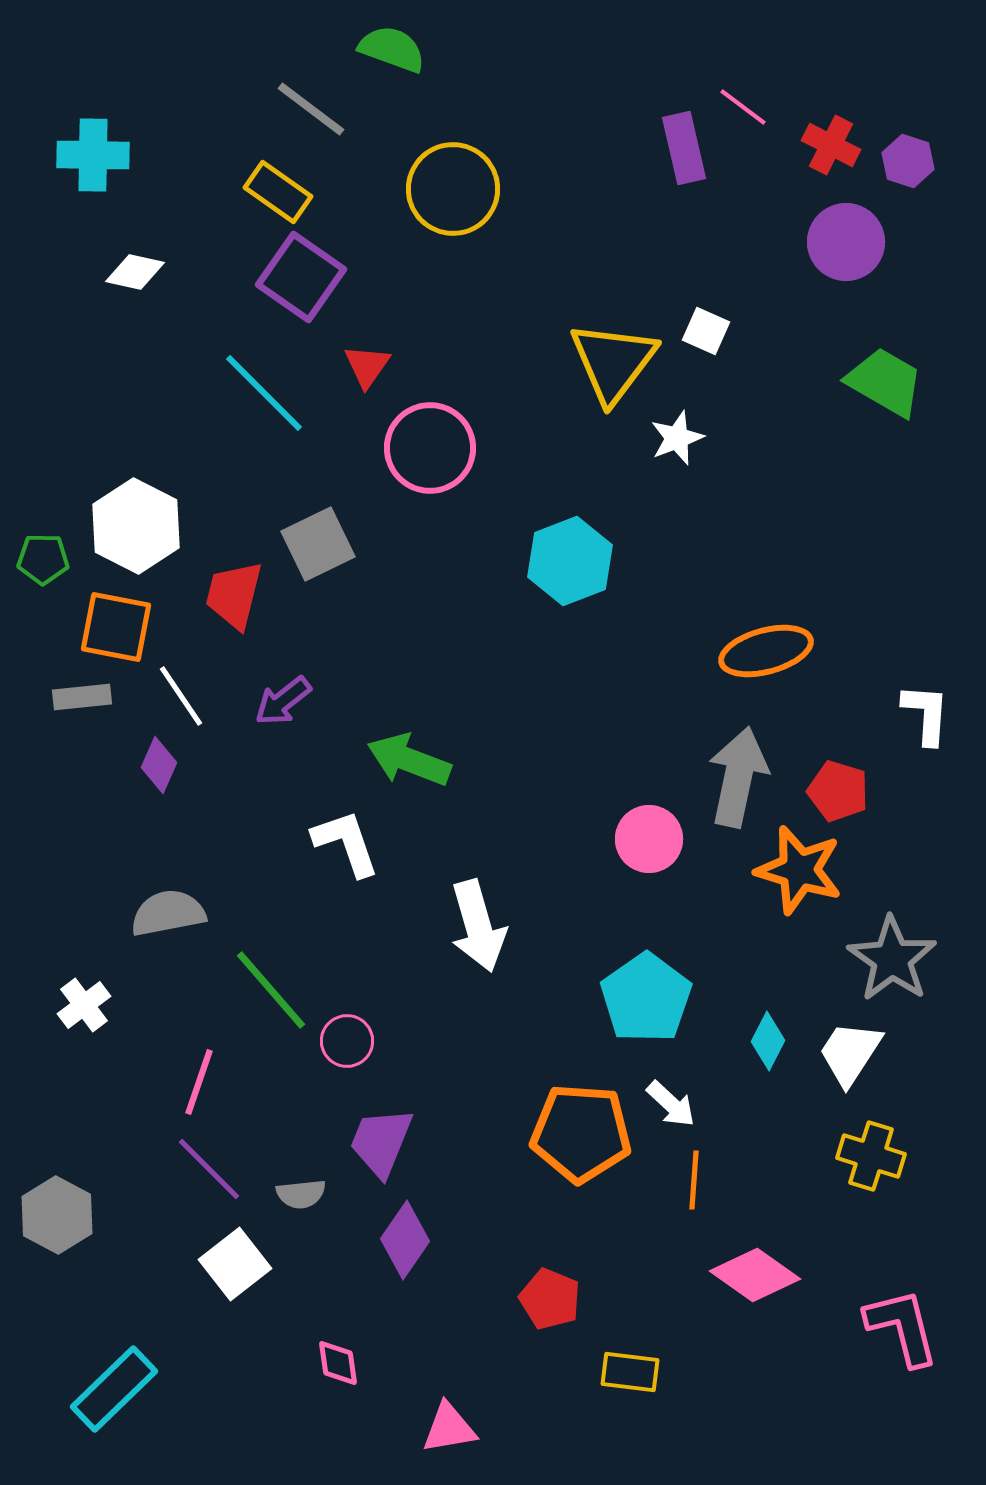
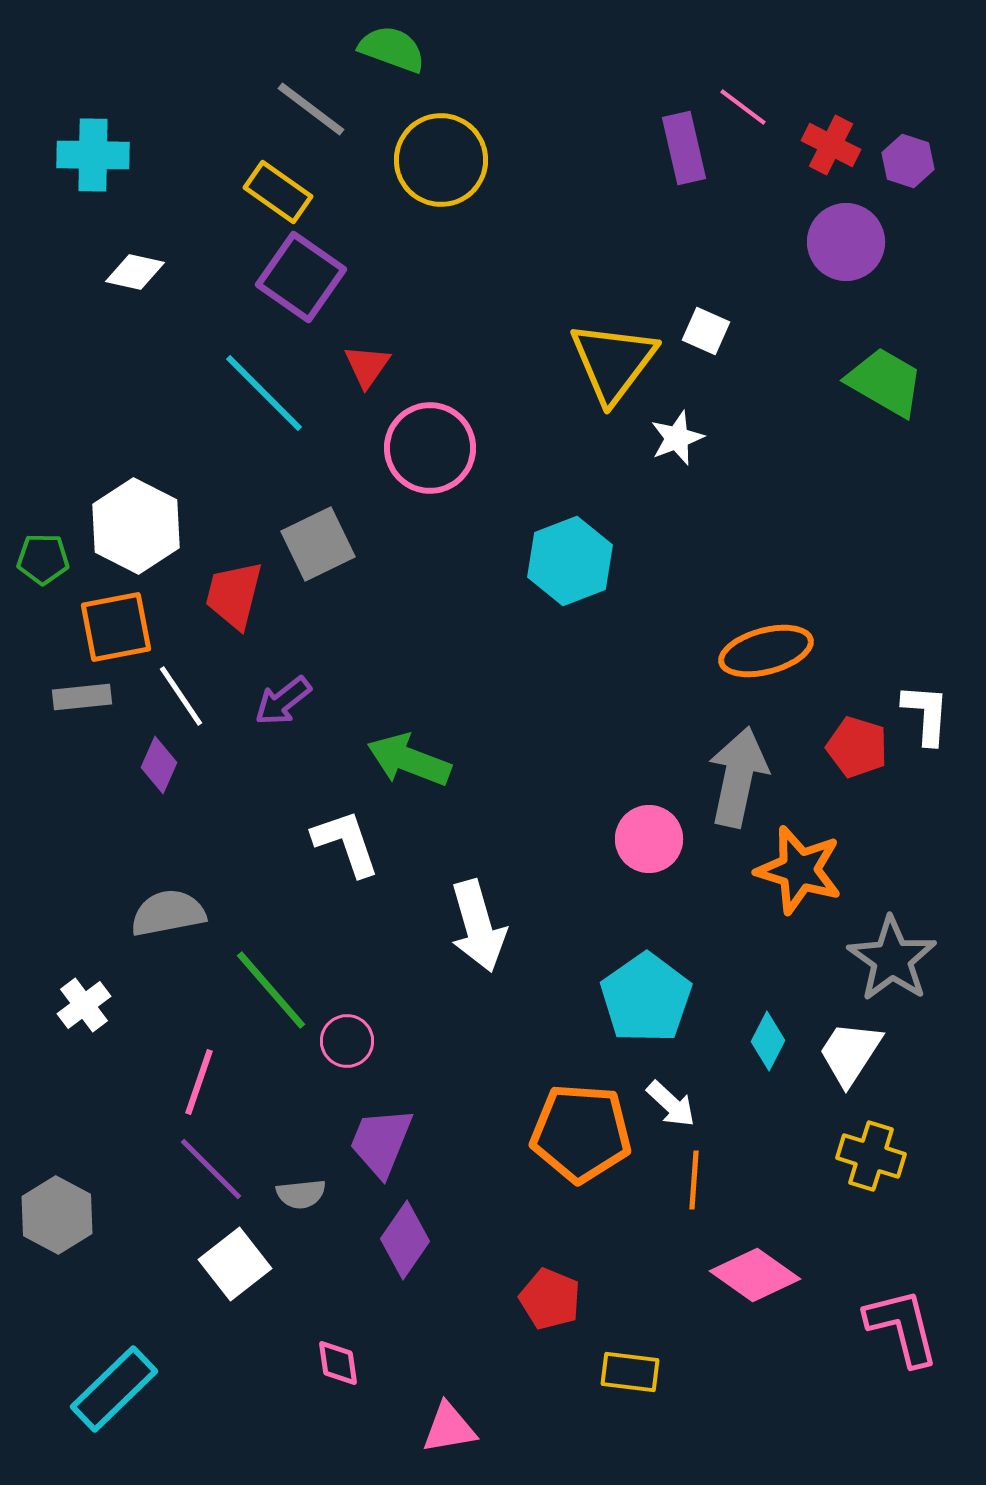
yellow circle at (453, 189): moved 12 px left, 29 px up
orange square at (116, 627): rotated 22 degrees counterclockwise
red pentagon at (838, 791): moved 19 px right, 44 px up
purple line at (209, 1169): moved 2 px right
